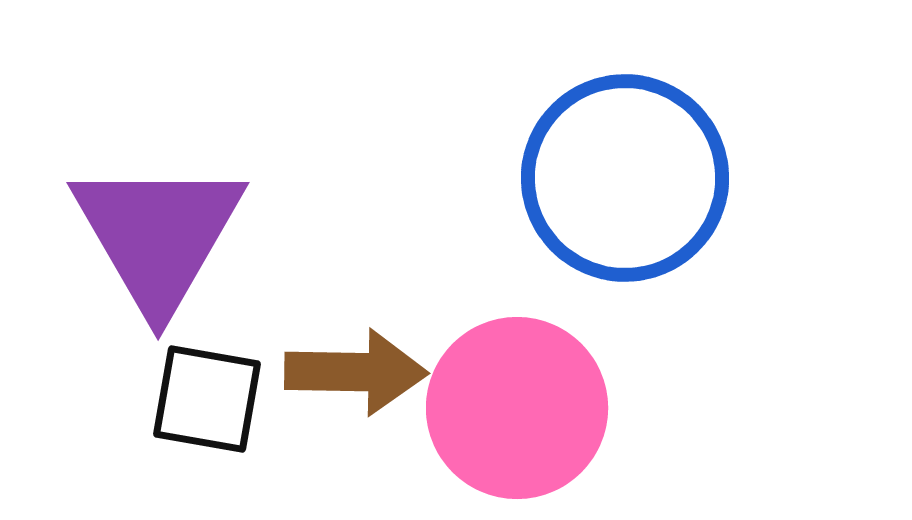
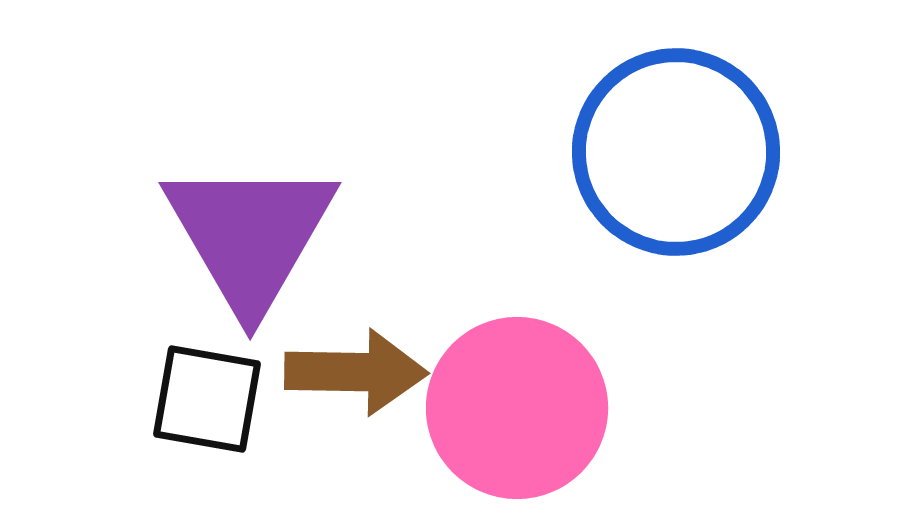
blue circle: moved 51 px right, 26 px up
purple triangle: moved 92 px right
